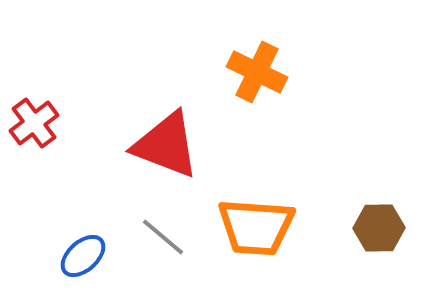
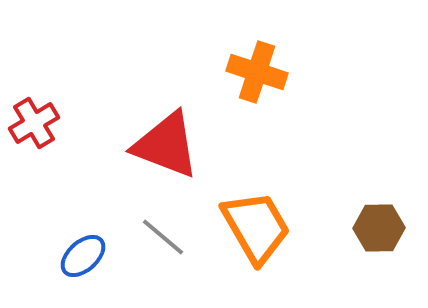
orange cross: rotated 8 degrees counterclockwise
red cross: rotated 6 degrees clockwise
orange trapezoid: rotated 124 degrees counterclockwise
